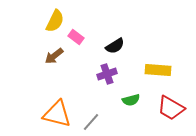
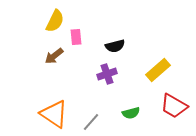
pink rectangle: rotated 49 degrees clockwise
black semicircle: rotated 18 degrees clockwise
yellow rectangle: rotated 45 degrees counterclockwise
green semicircle: moved 13 px down
red trapezoid: moved 3 px right, 2 px up
orange triangle: moved 3 px left; rotated 20 degrees clockwise
